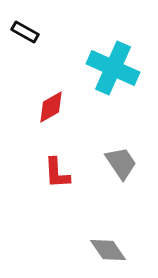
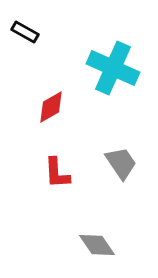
gray diamond: moved 11 px left, 5 px up
